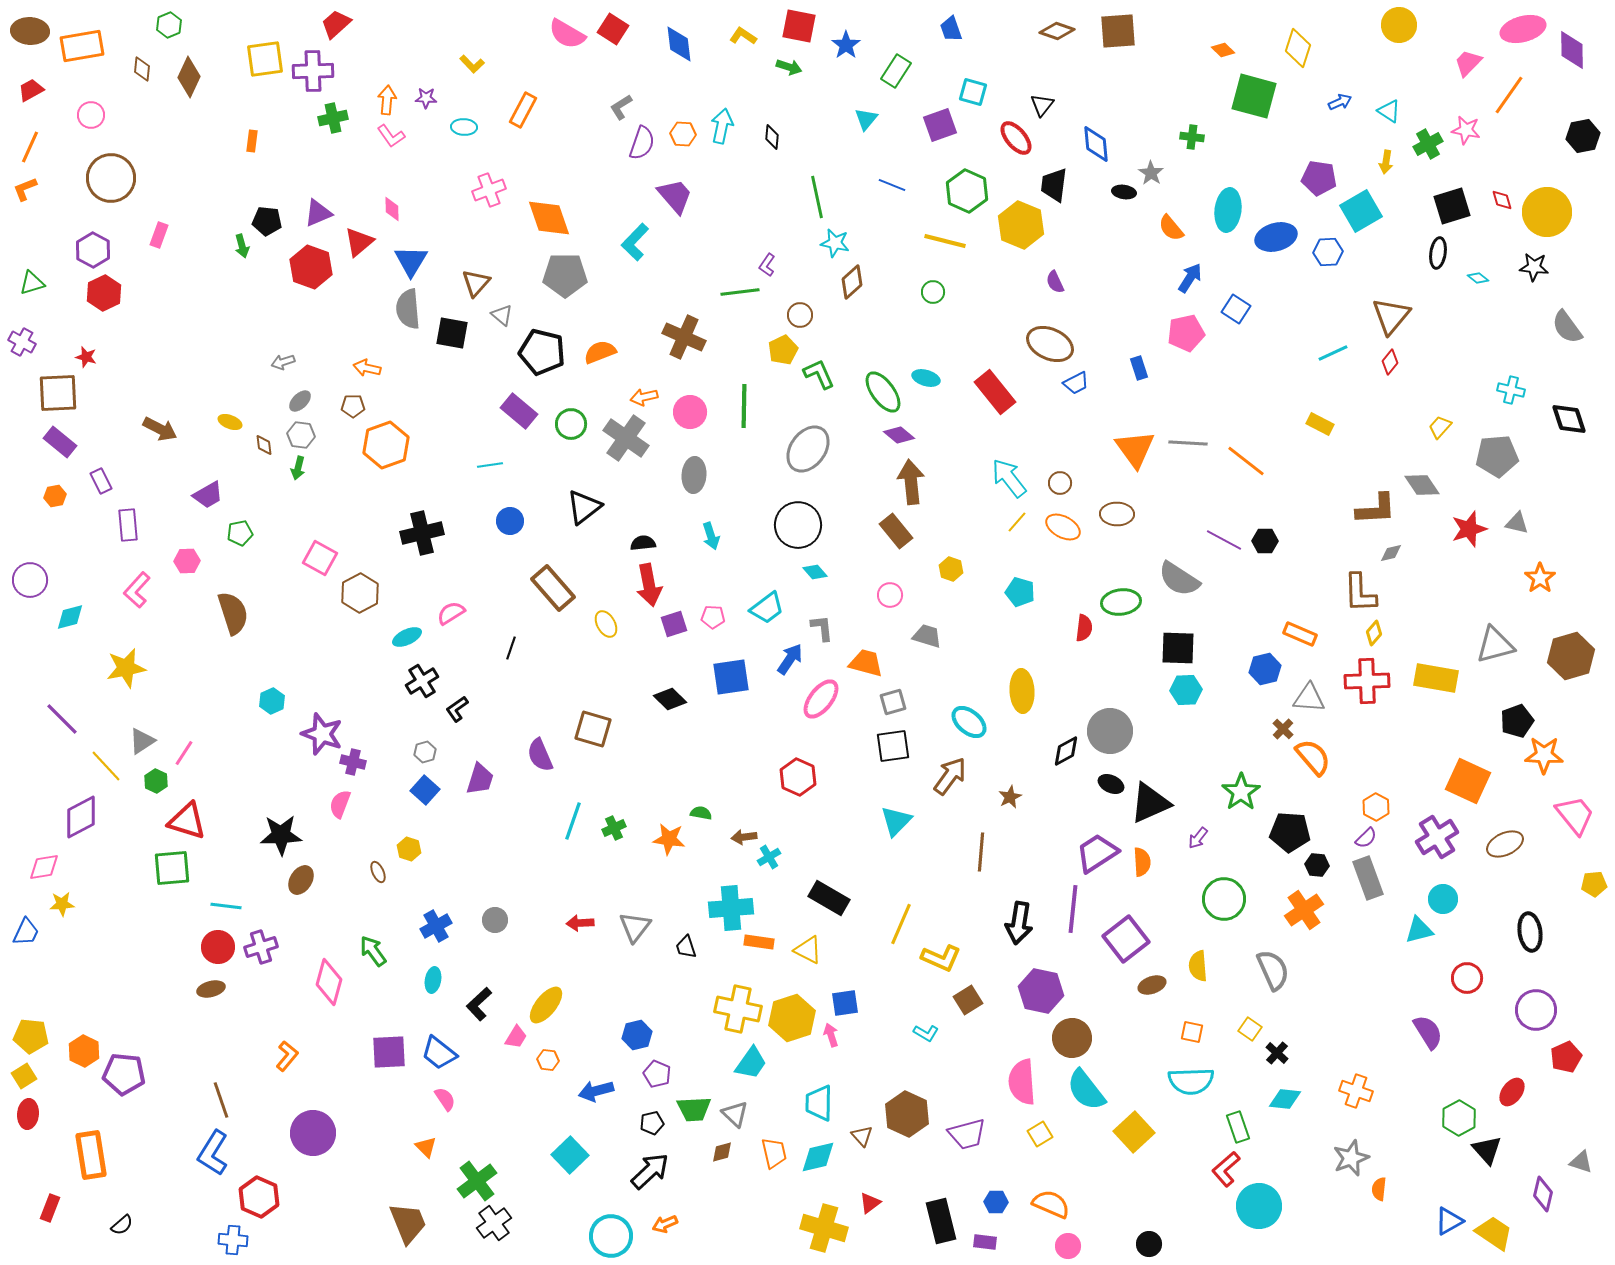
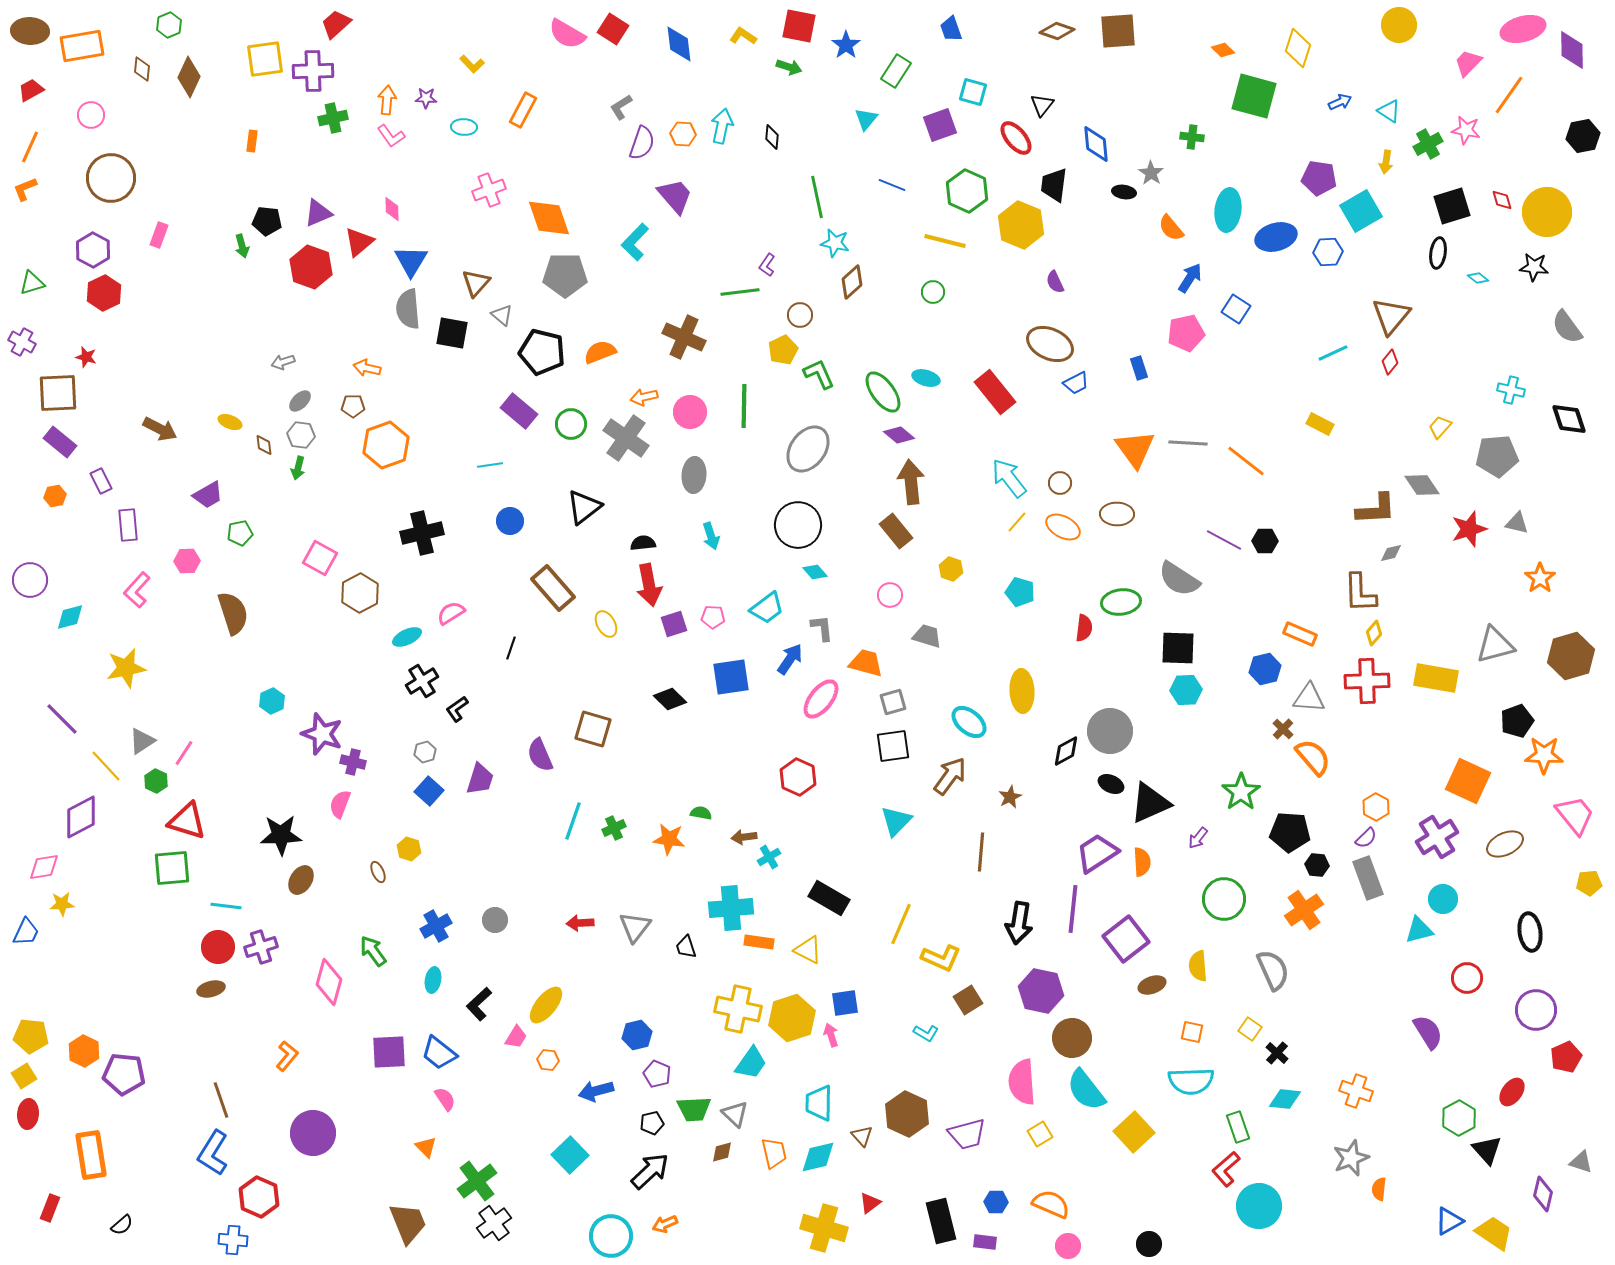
blue square at (425, 790): moved 4 px right, 1 px down
yellow pentagon at (1594, 884): moved 5 px left, 1 px up
